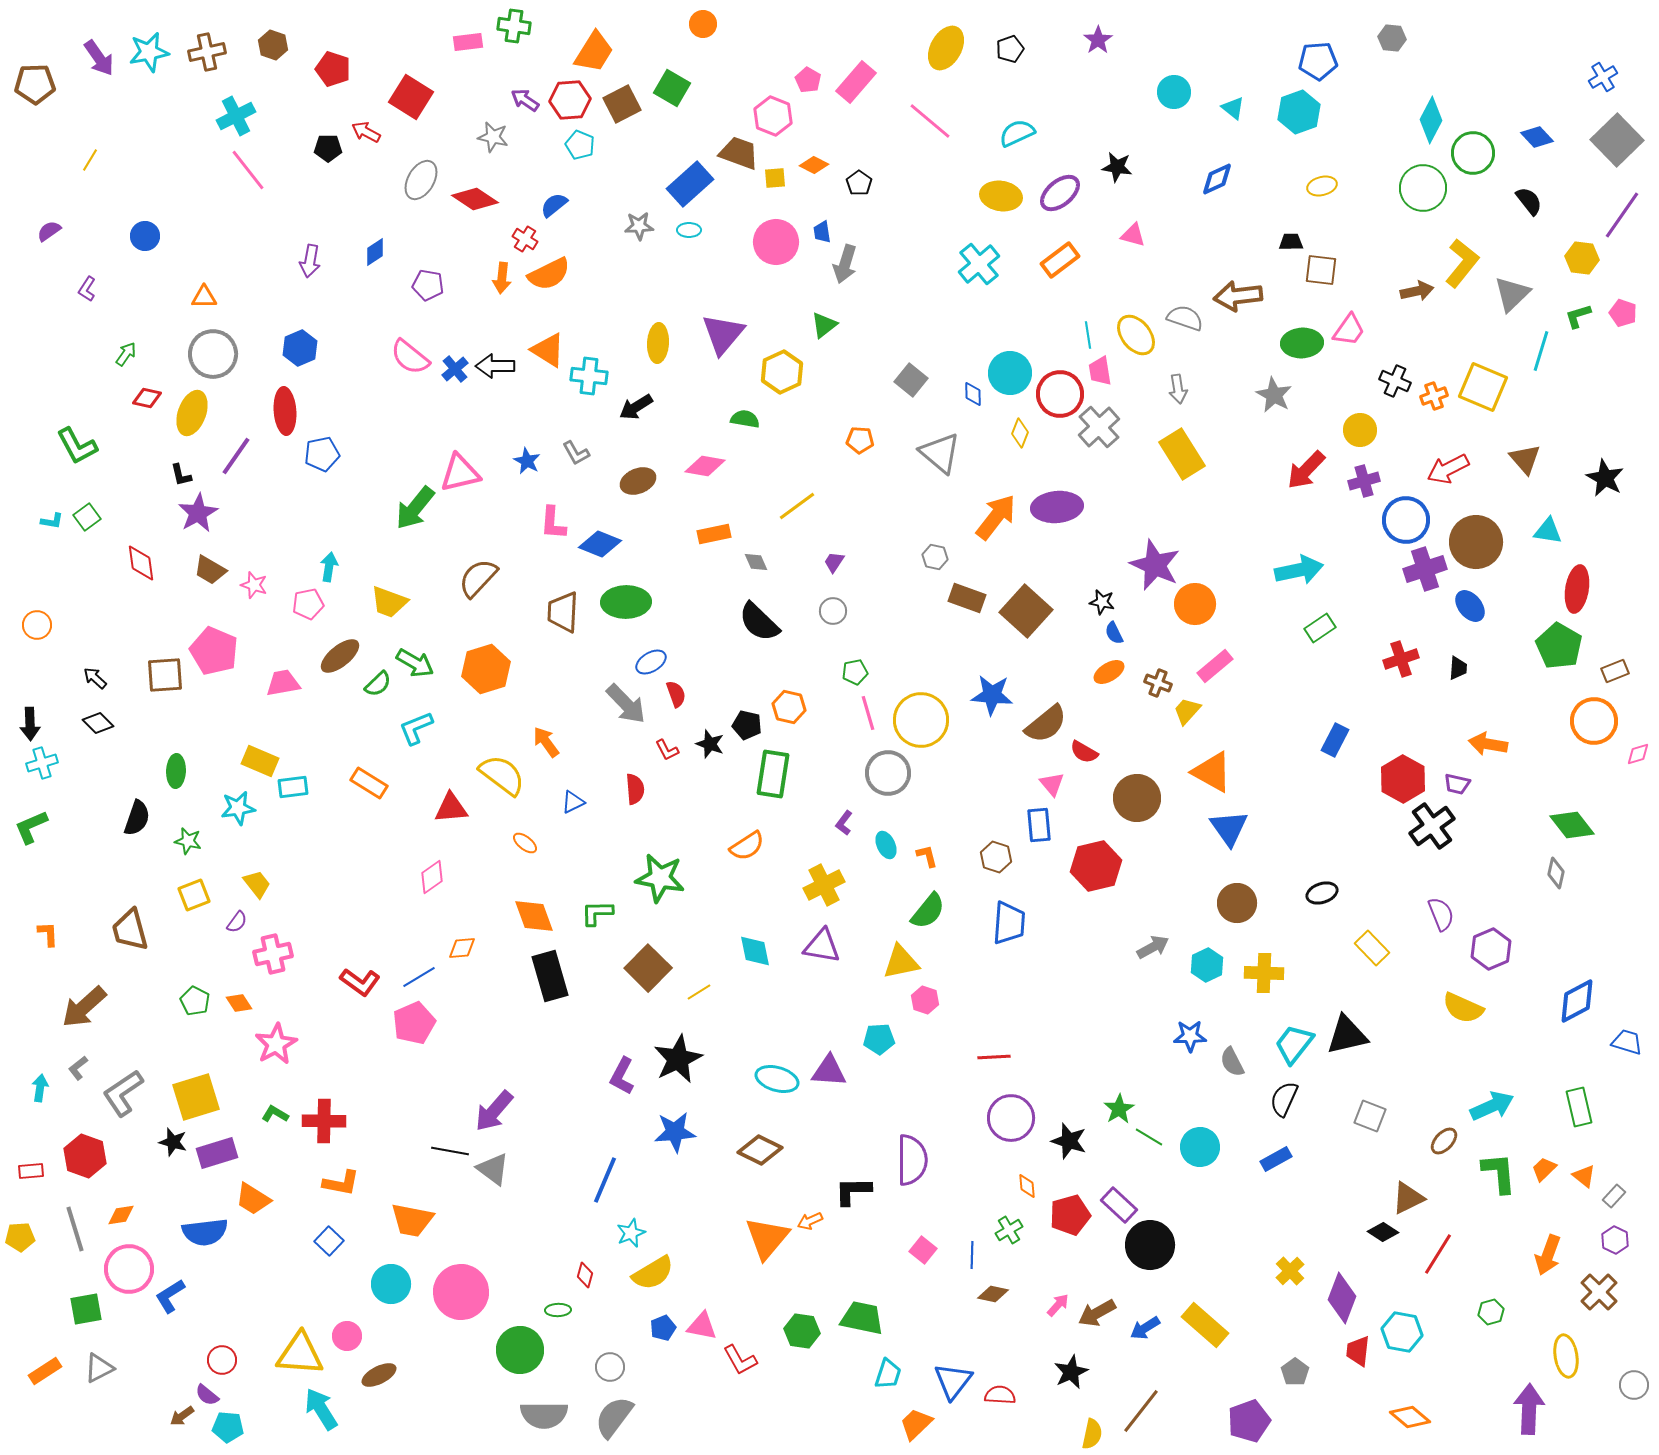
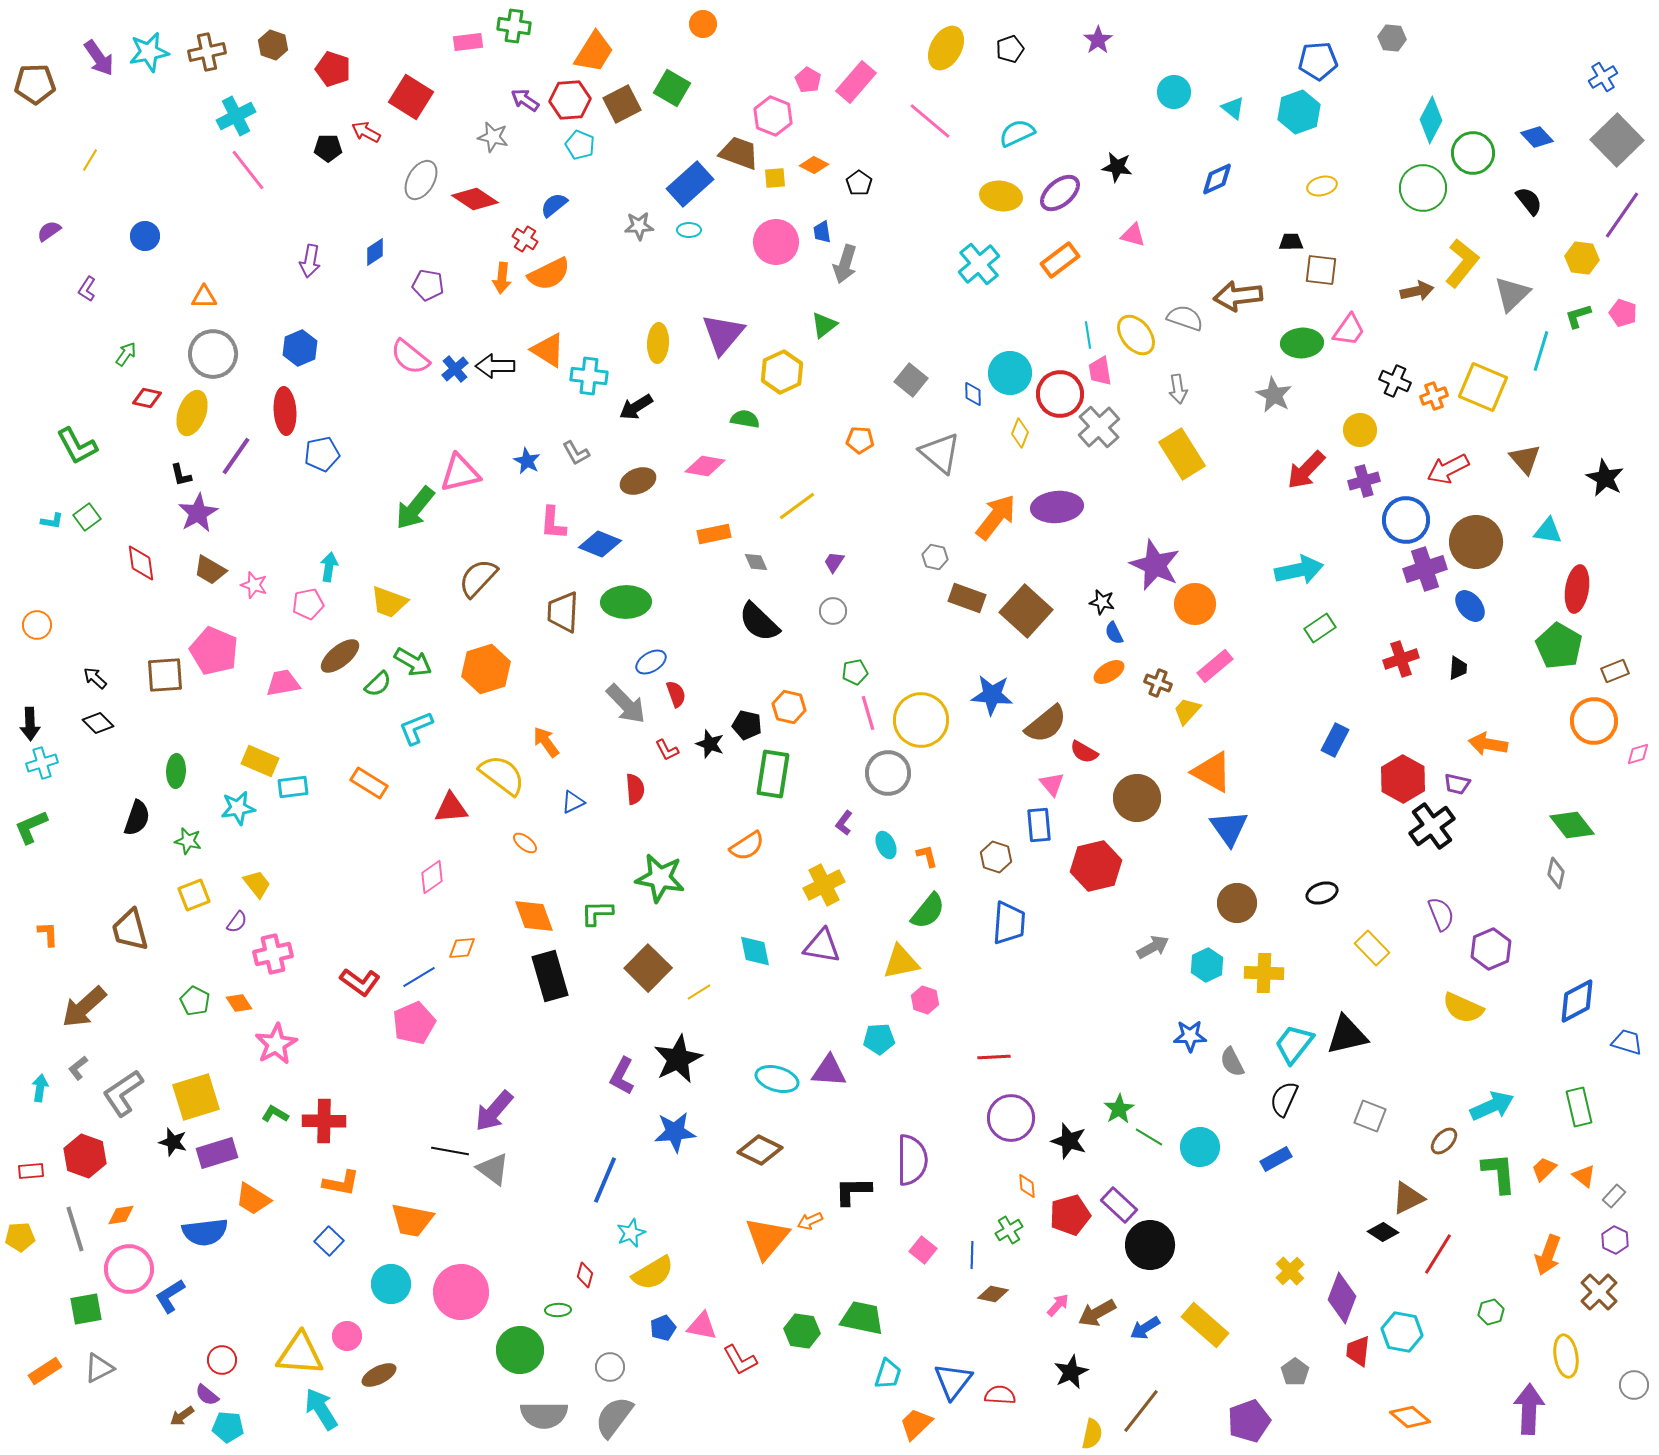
green arrow at (415, 663): moved 2 px left, 1 px up
